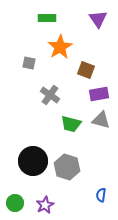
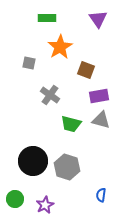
purple rectangle: moved 2 px down
green circle: moved 4 px up
